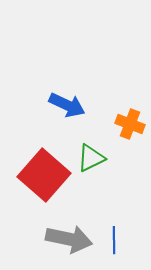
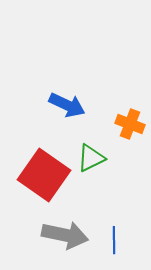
red square: rotated 6 degrees counterclockwise
gray arrow: moved 4 px left, 4 px up
